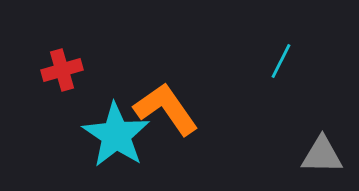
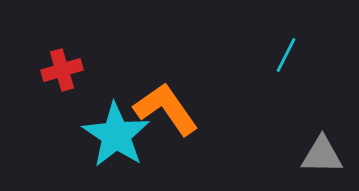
cyan line: moved 5 px right, 6 px up
